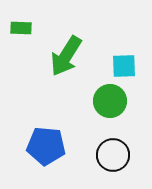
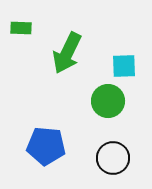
green arrow: moved 1 px right, 3 px up; rotated 6 degrees counterclockwise
green circle: moved 2 px left
black circle: moved 3 px down
